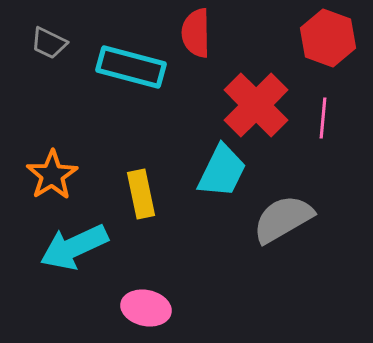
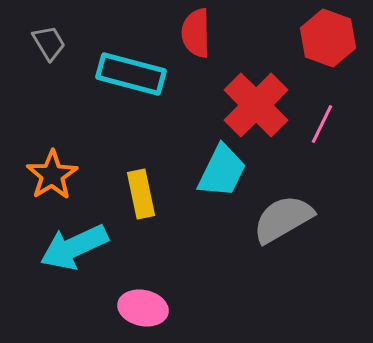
gray trapezoid: rotated 147 degrees counterclockwise
cyan rectangle: moved 7 px down
pink line: moved 1 px left, 6 px down; rotated 21 degrees clockwise
pink ellipse: moved 3 px left
